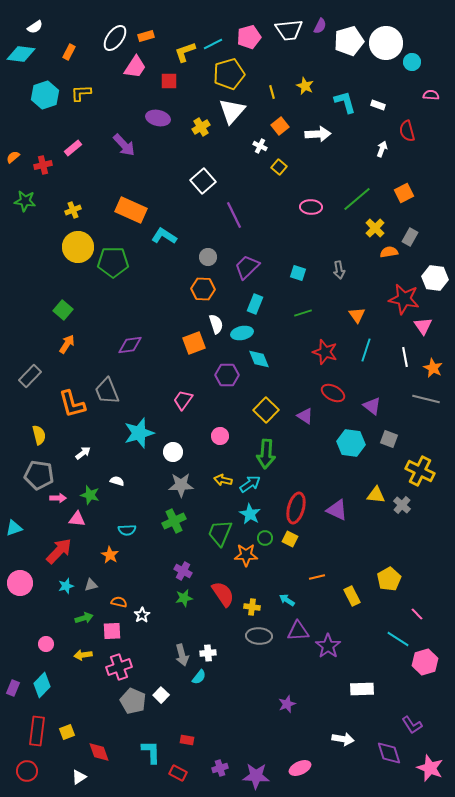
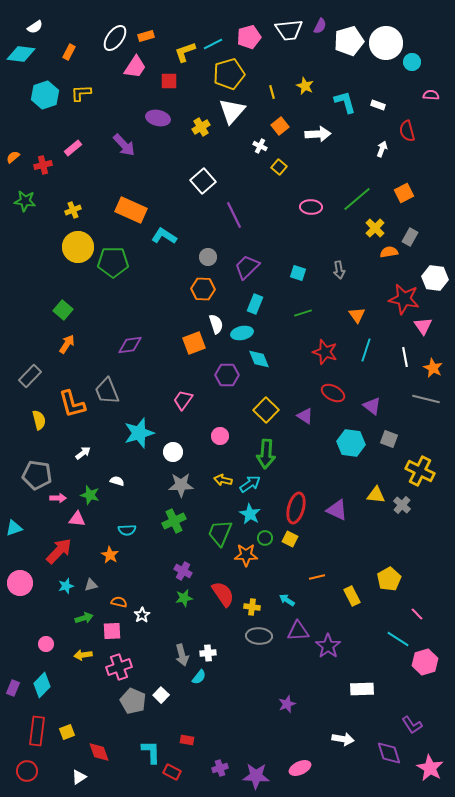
yellow semicircle at (39, 435): moved 15 px up
gray pentagon at (39, 475): moved 2 px left
pink star at (430, 768): rotated 8 degrees clockwise
red rectangle at (178, 773): moved 6 px left, 1 px up
